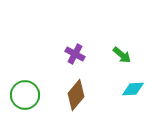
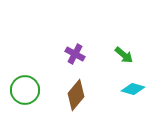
green arrow: moved 2 px right
cyan diamond: rotated 20 degrees clockwise
green circle: moved 5 px up
